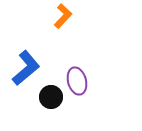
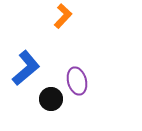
black circle: moved 2 px down
